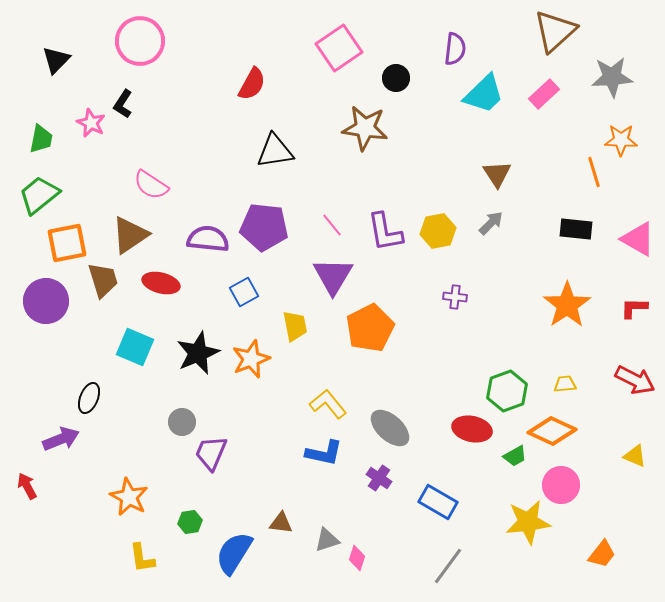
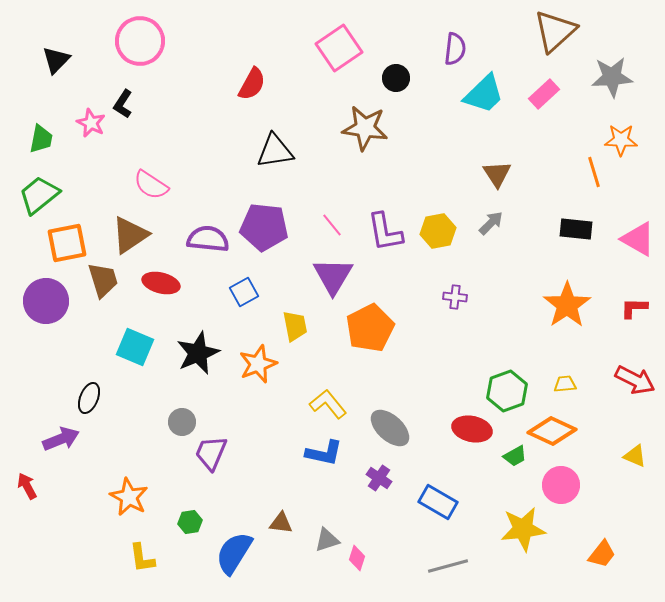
orange star at (251, 359): moved 7 px right, 5 px down
yellow star at (528, 522): moved 5 px left, 7 px down
gray line at (448, 566): rotated 39 degrees clockwise
